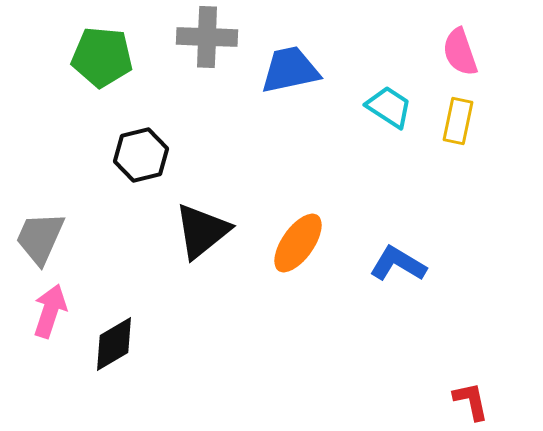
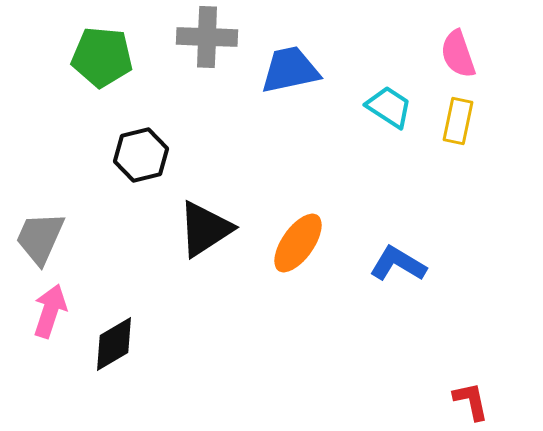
pink semicircle: moved 2 px left, 2 px down
black triangle: moved 3 px right, 2 px up; rotated 6 degrees clockwise
